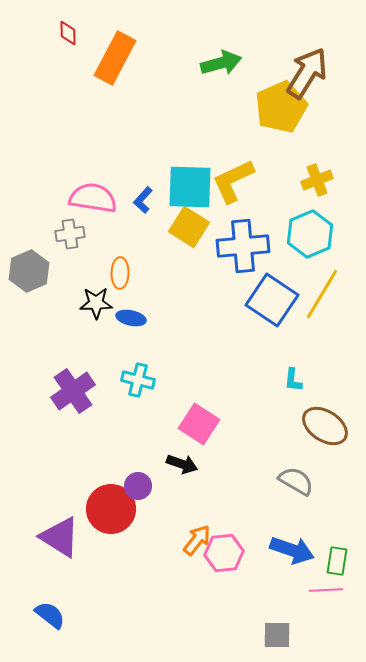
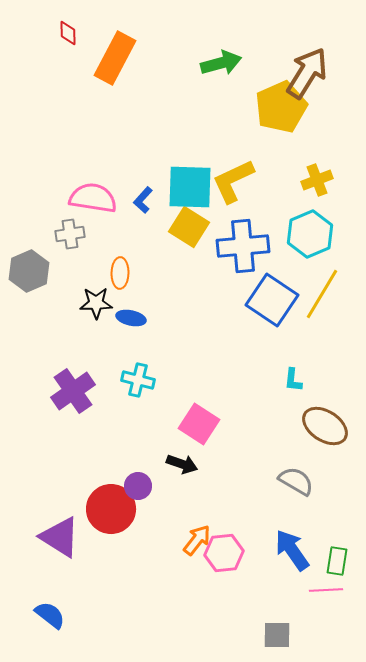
blue arrow: rotated 144 degrees counterclockwise
